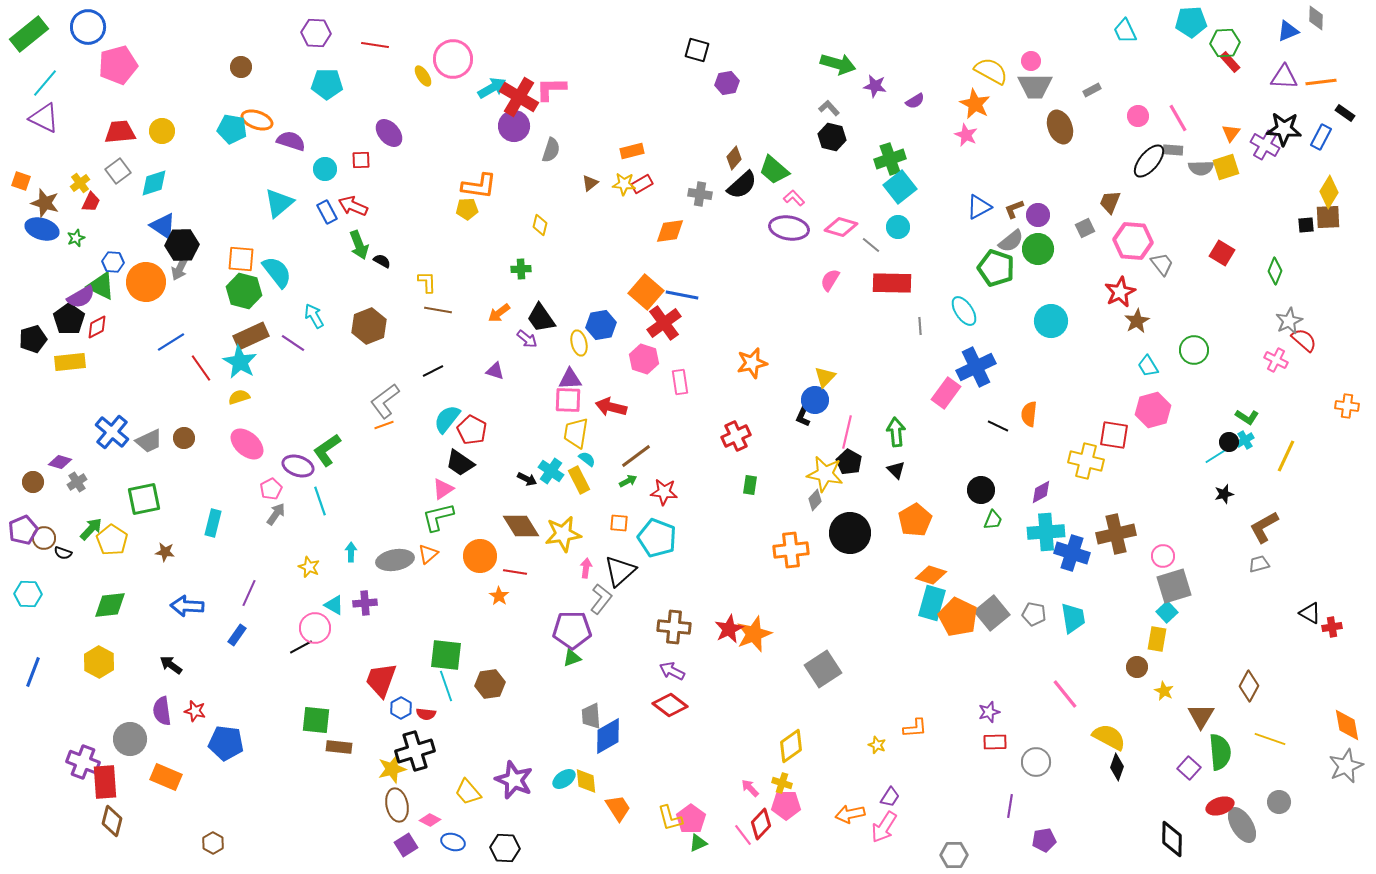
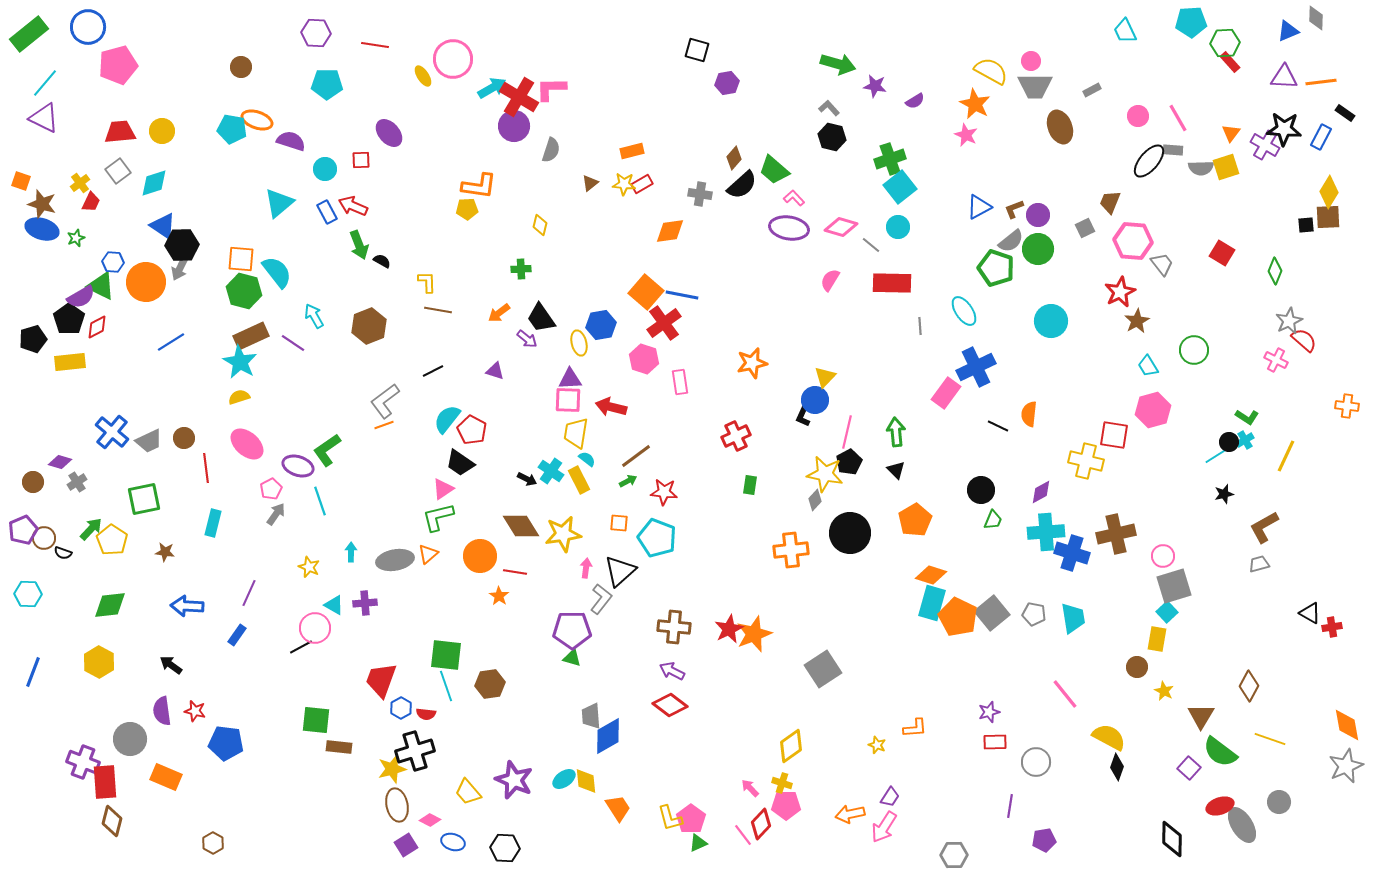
brown star at (45, 203): moved 3 px left, 1 px down
red line at (201, 368): moved 5 px right, 100 px down; rotated 28 degrees clockwise
black pentagon at (849, 462): rotated 15 degrees clockwise
green triangle at (572, 658): rotated 36 degrees clockwise
green semicircle at (1220, 752): rotated 132 degrees clockwise
